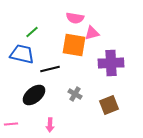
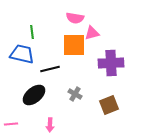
green line: rotated 56 degrees counterclockwise
orange square: rotated 10 degrees counterclockwise
